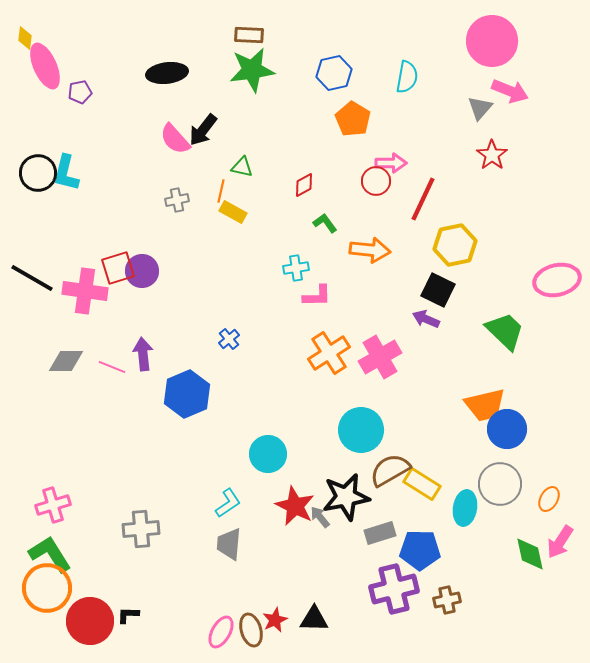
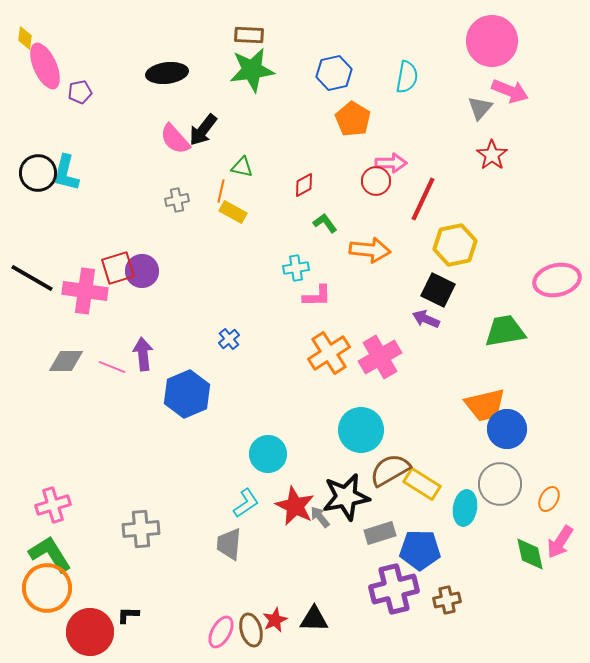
green trapezoid at (505, 331): rotated 54 degrees counterclockwise
cyan L-shape at (228, 503): moved 18 px right
red circle at (90, 621): moved 11 px down
